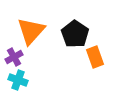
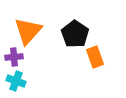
orange triangle: moved 3 px left
purple cross: rotated 24 degrees clockwise
cyan cross: moved 2 px left, 1 px down
